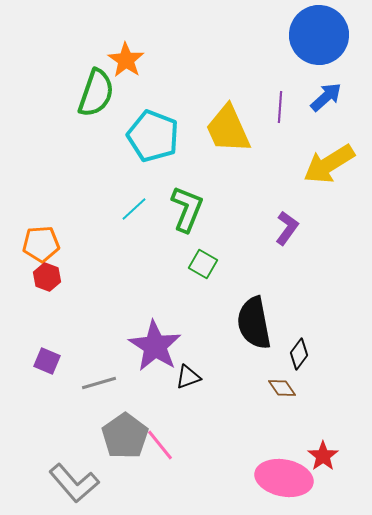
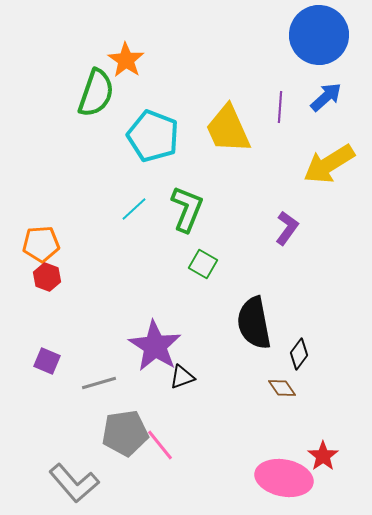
black triangle: moved 6 px left
gray pentagon: moved 3 px up; rotated 27 degrees clockwise
